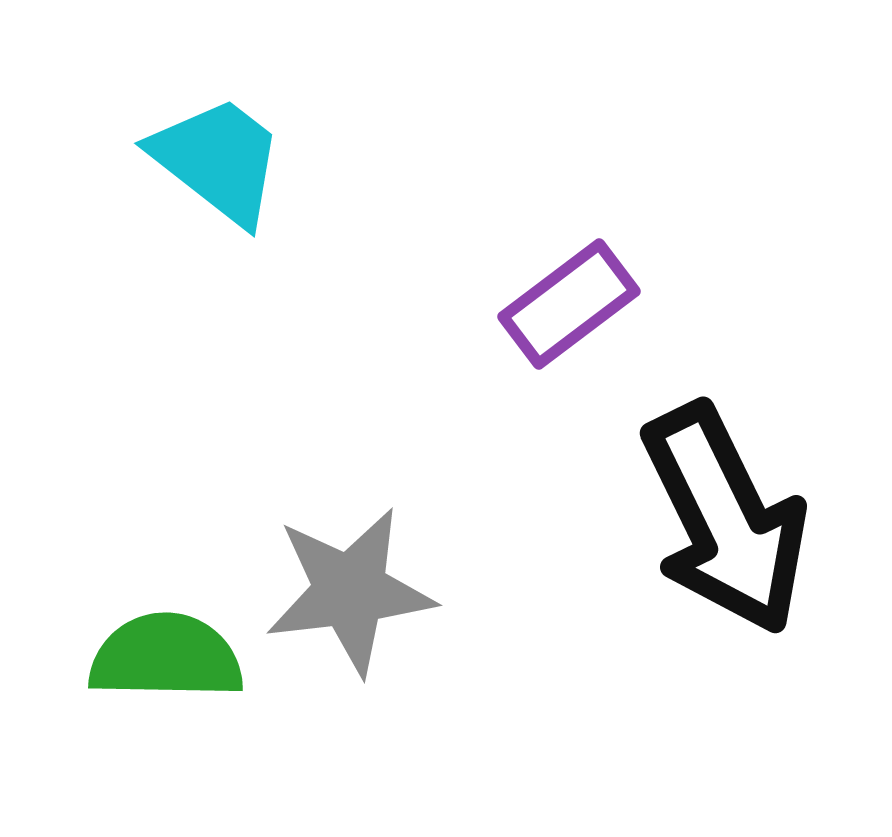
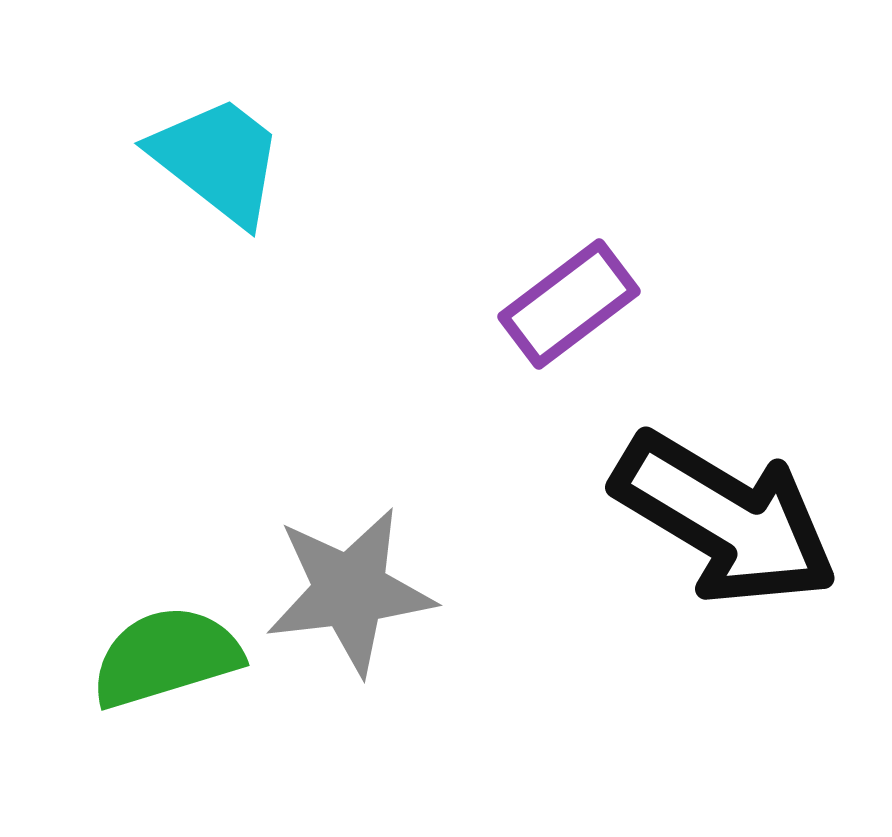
black arrow: rotated 33 degrees counterclockwise
green semicircle: rotated 18 degrees counterclockwise
